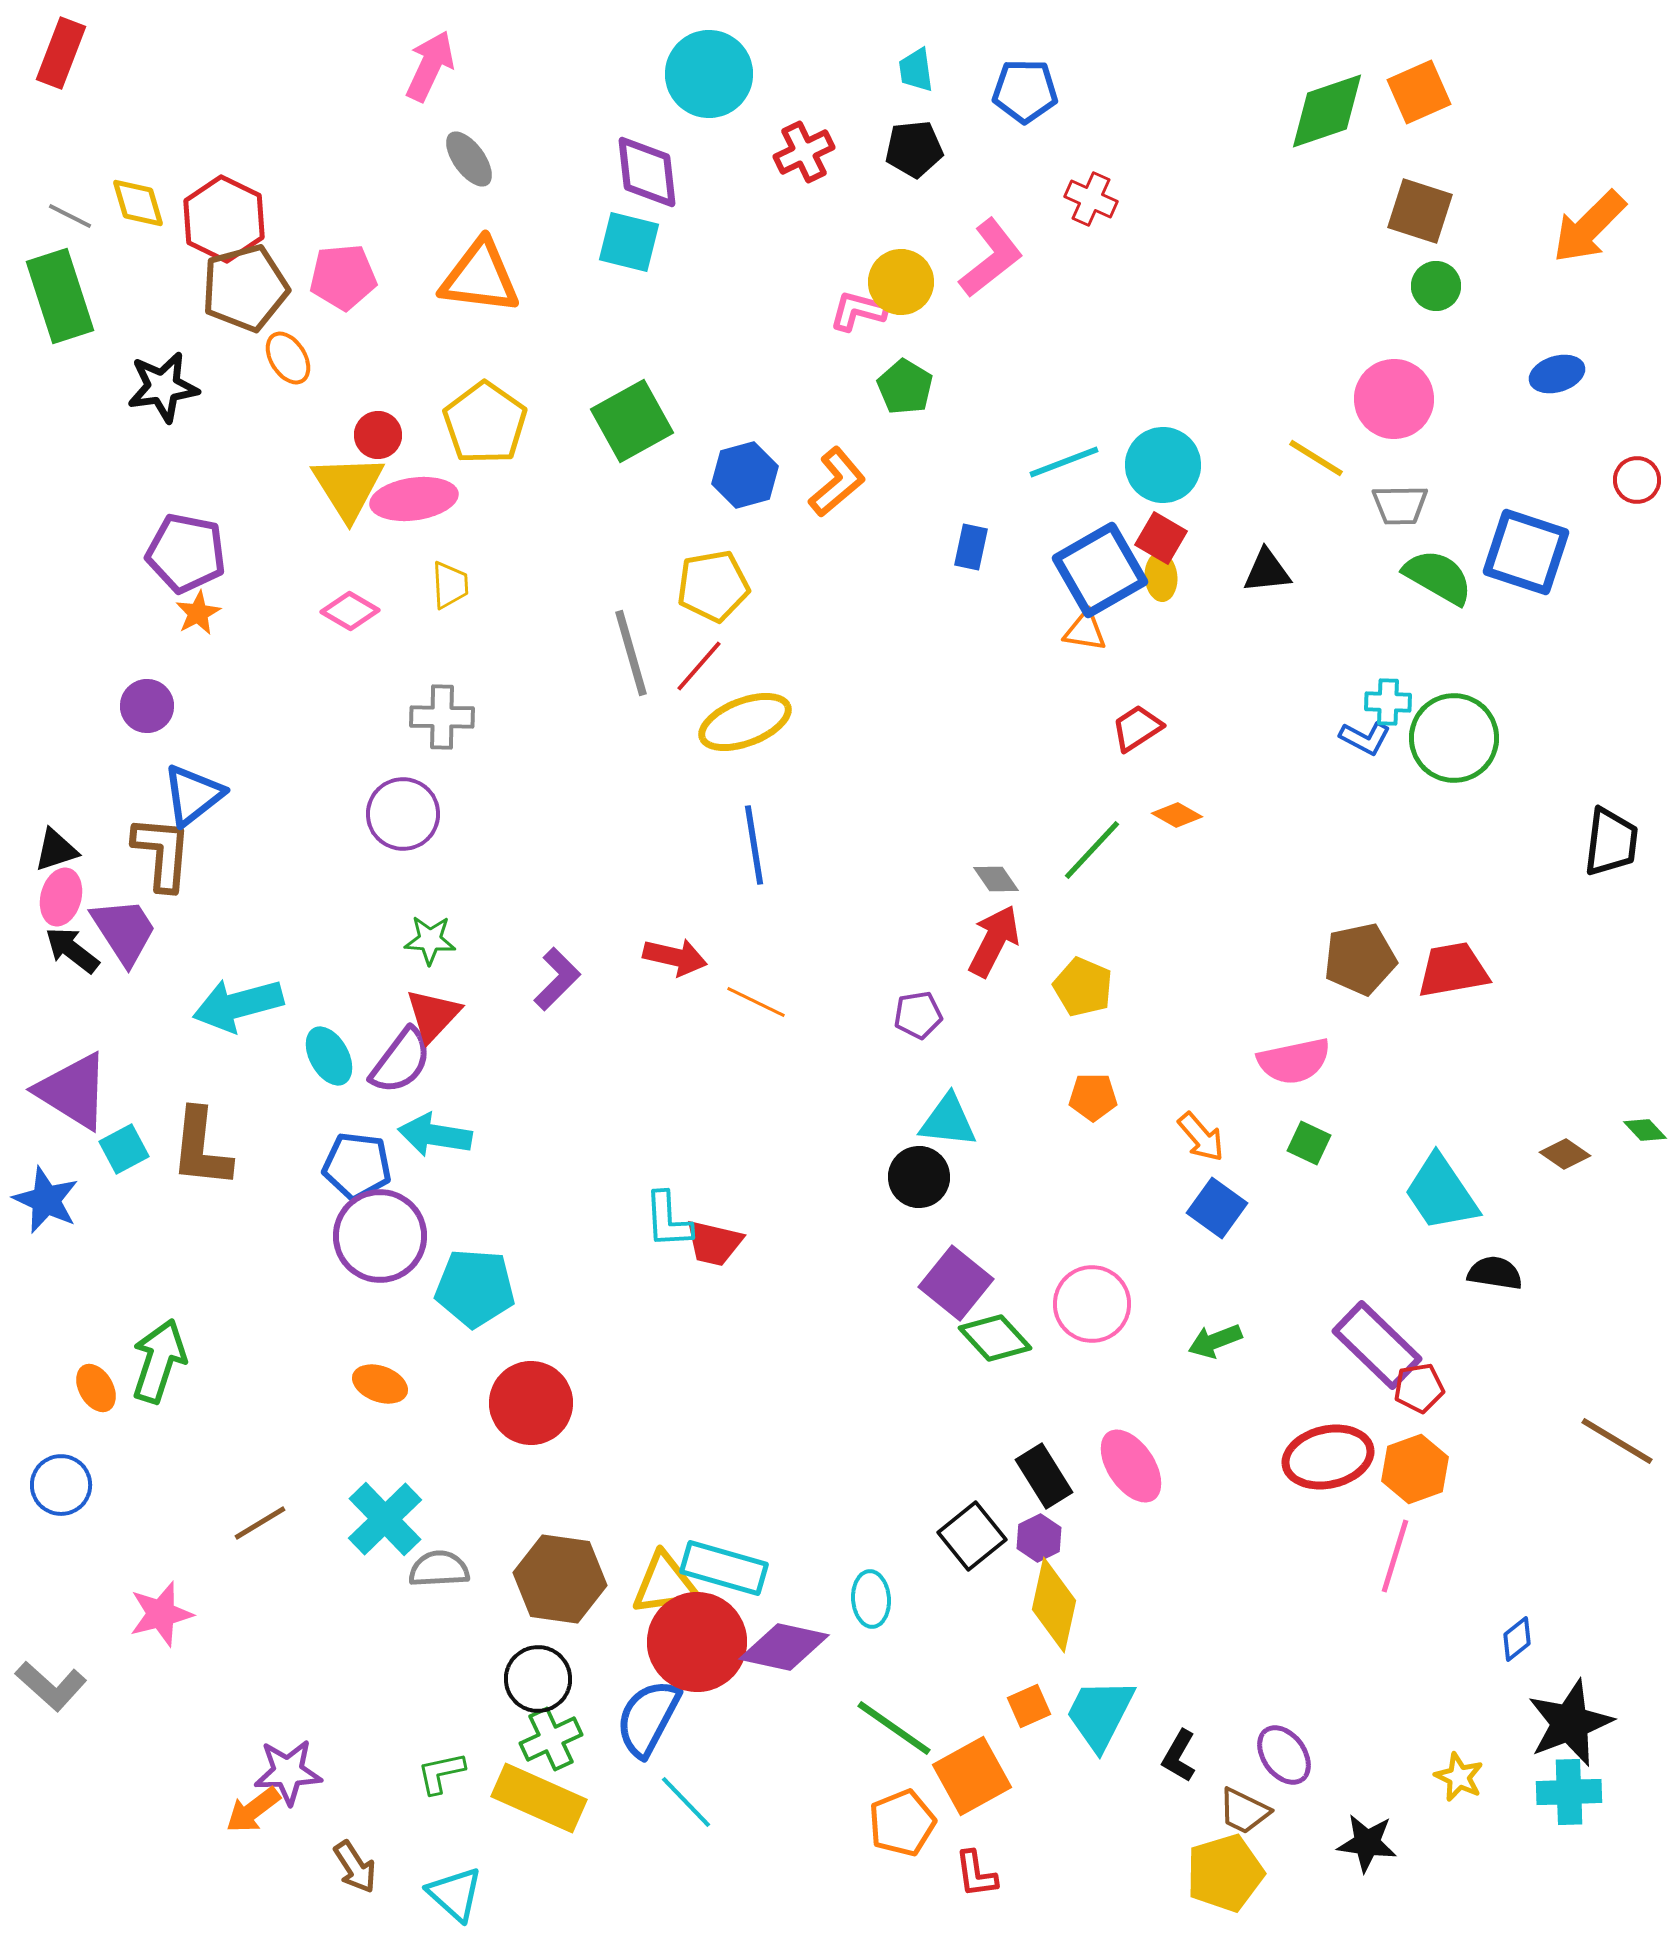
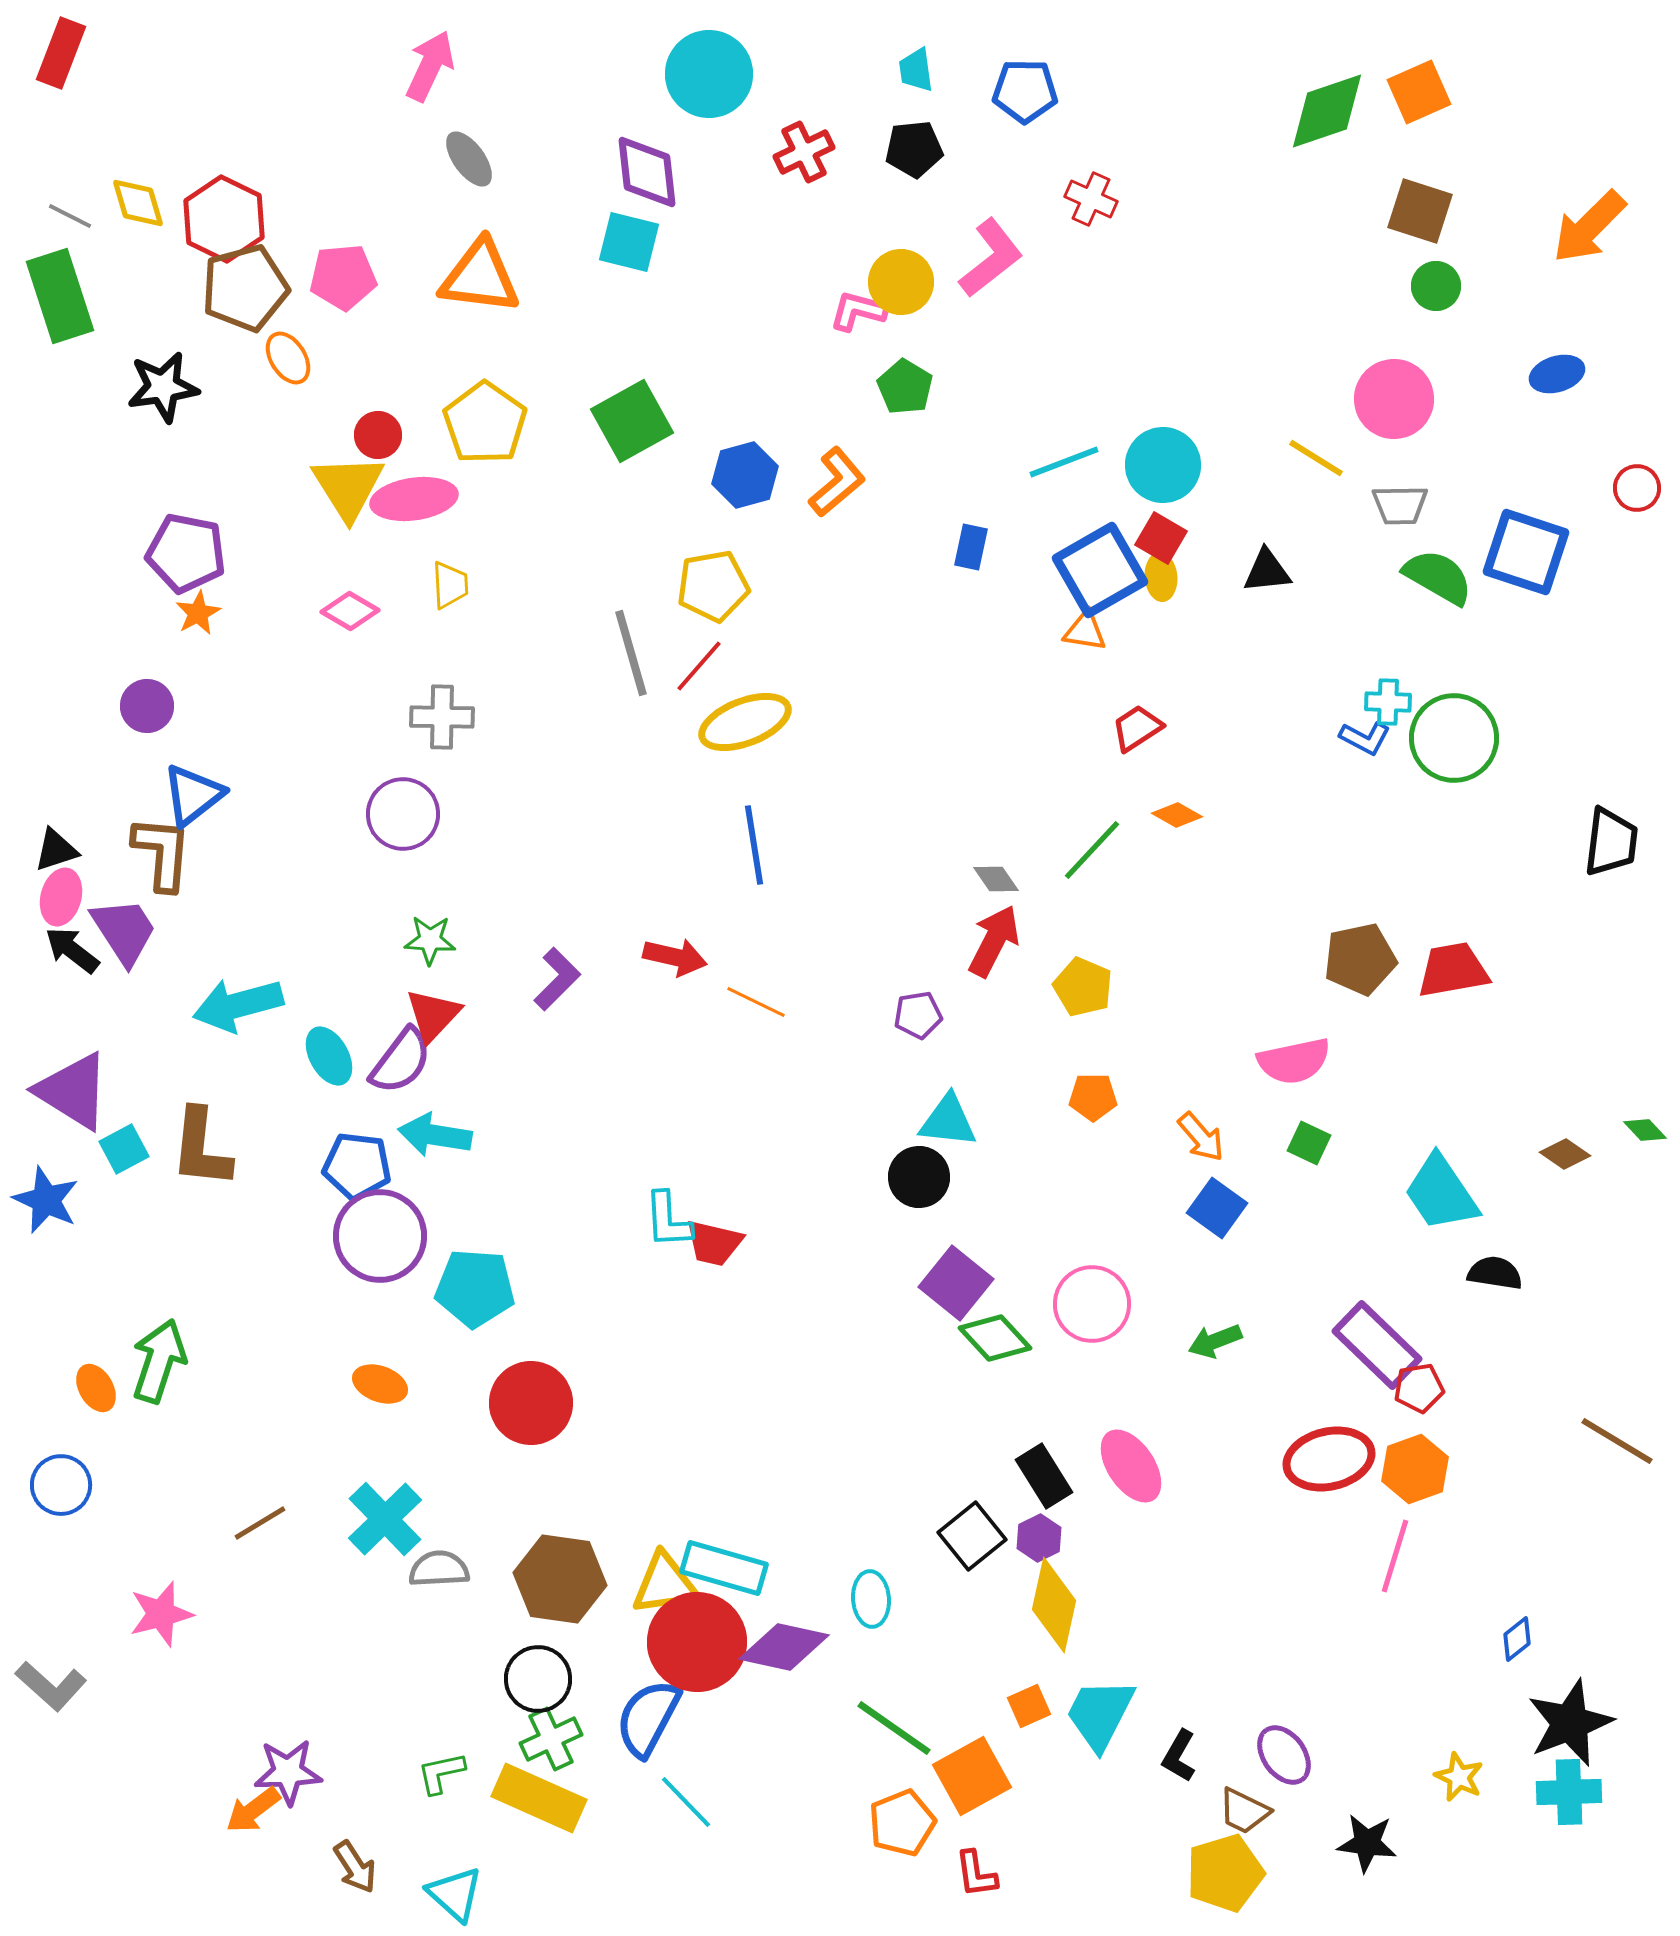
red circle at (1637, 480): moved 8 px down
red ellipse at (1328, 1457): moved 1 px right, 2 px down
